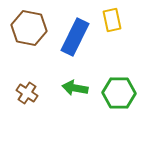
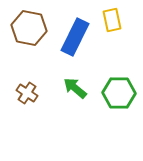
green arrow: rotated 30 degrees clockwise
